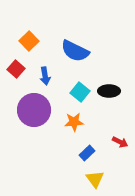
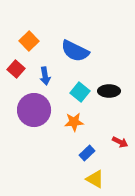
yellow triangle: rotated 24 degrees counterclockwise
